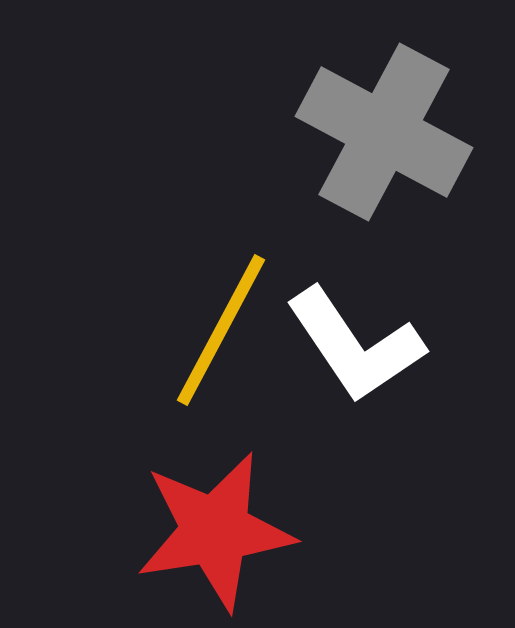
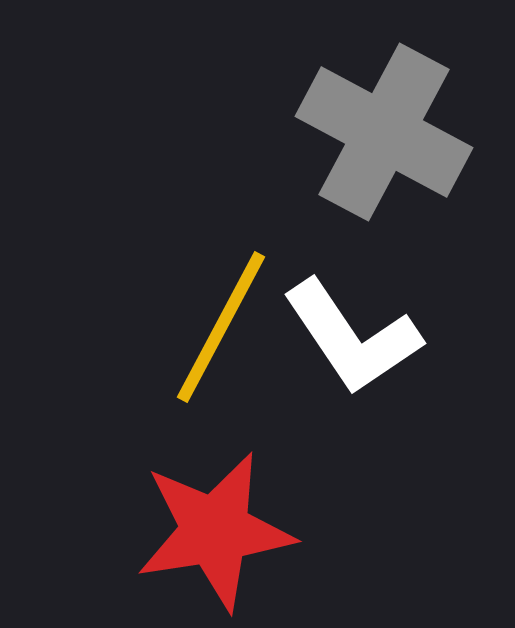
yellow line: moved 3 px up
white L-shape: moved 3 px left, 8 px up
